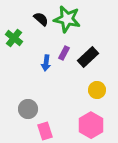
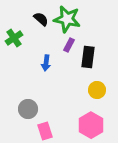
green cross: rotated 18 degrees clockwise
purple rectangle: moved 5 px right, 8 px up
black rectangle: rotated 40 degrees counterclockwise
